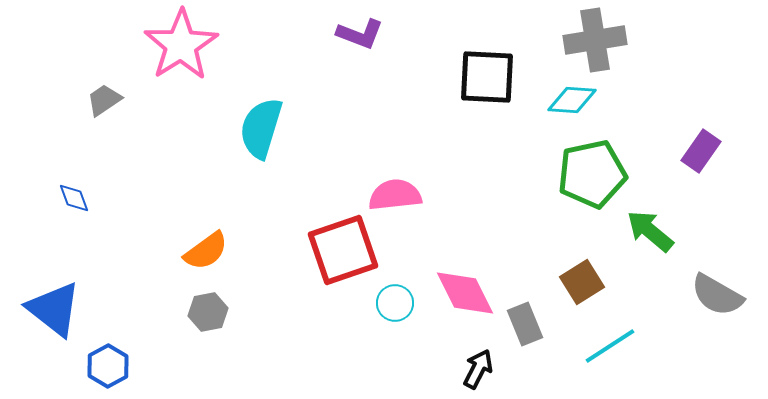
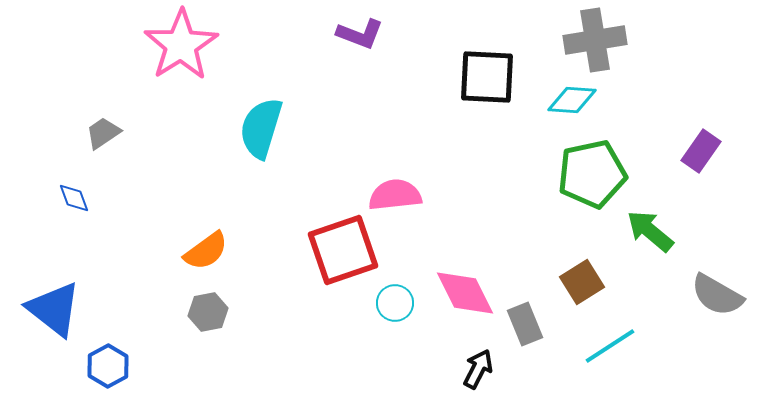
gray trapezoid: moved 1 px left, 33 px down
